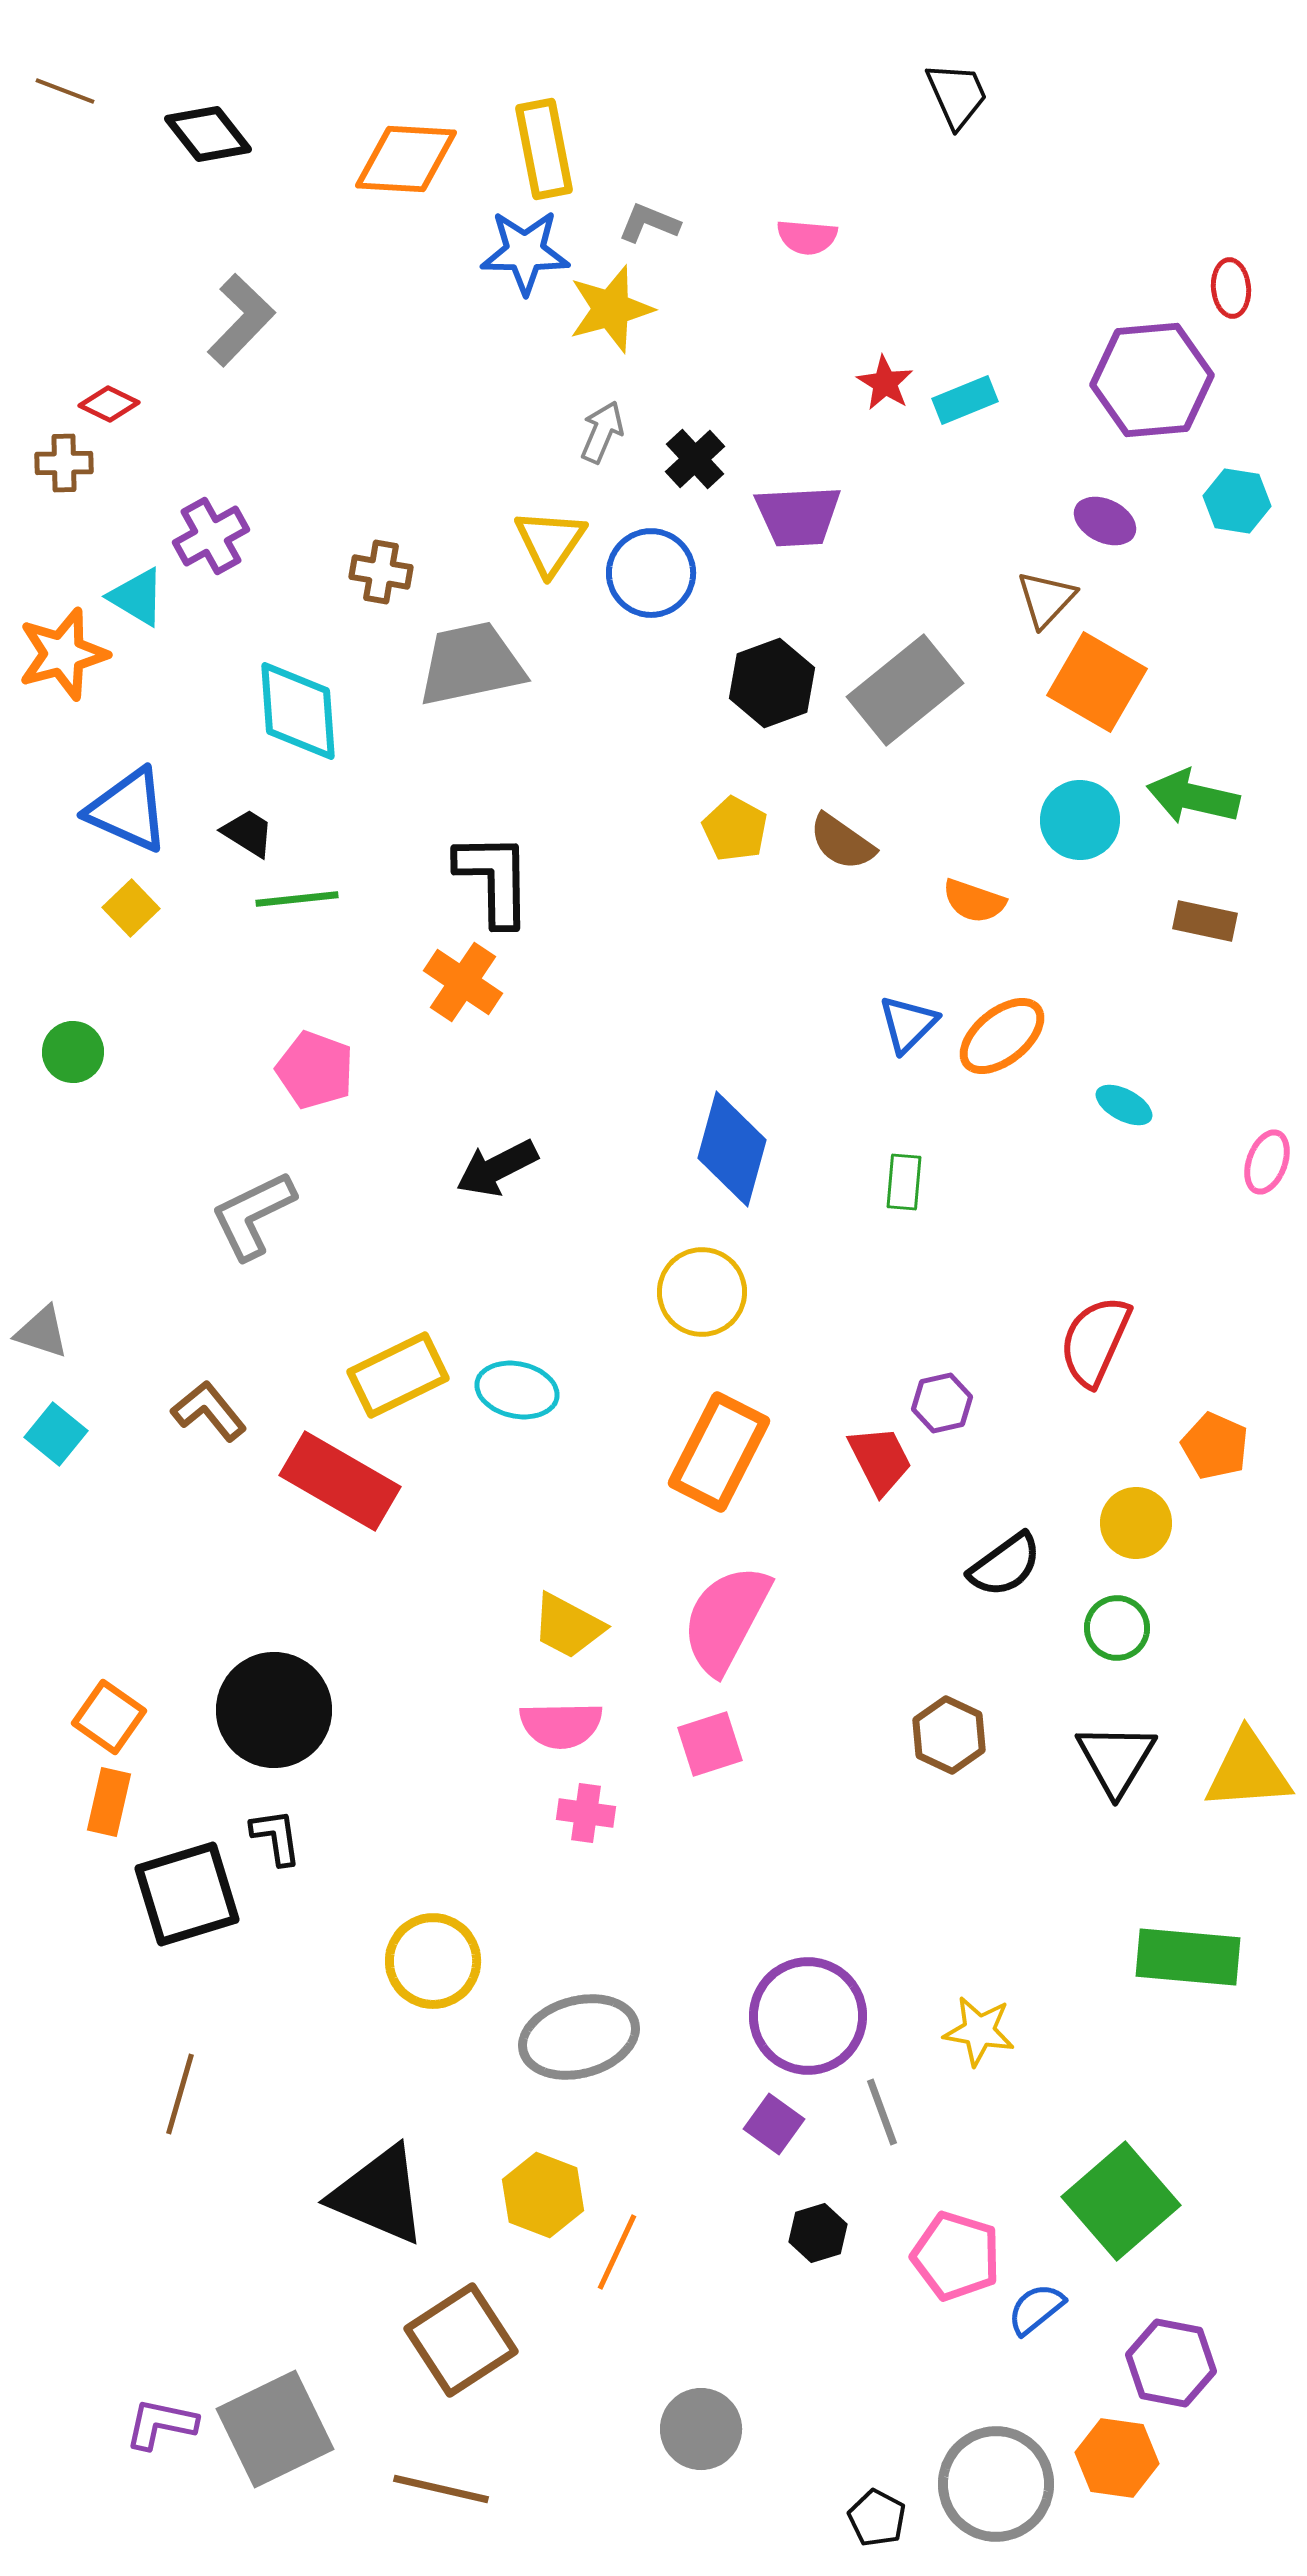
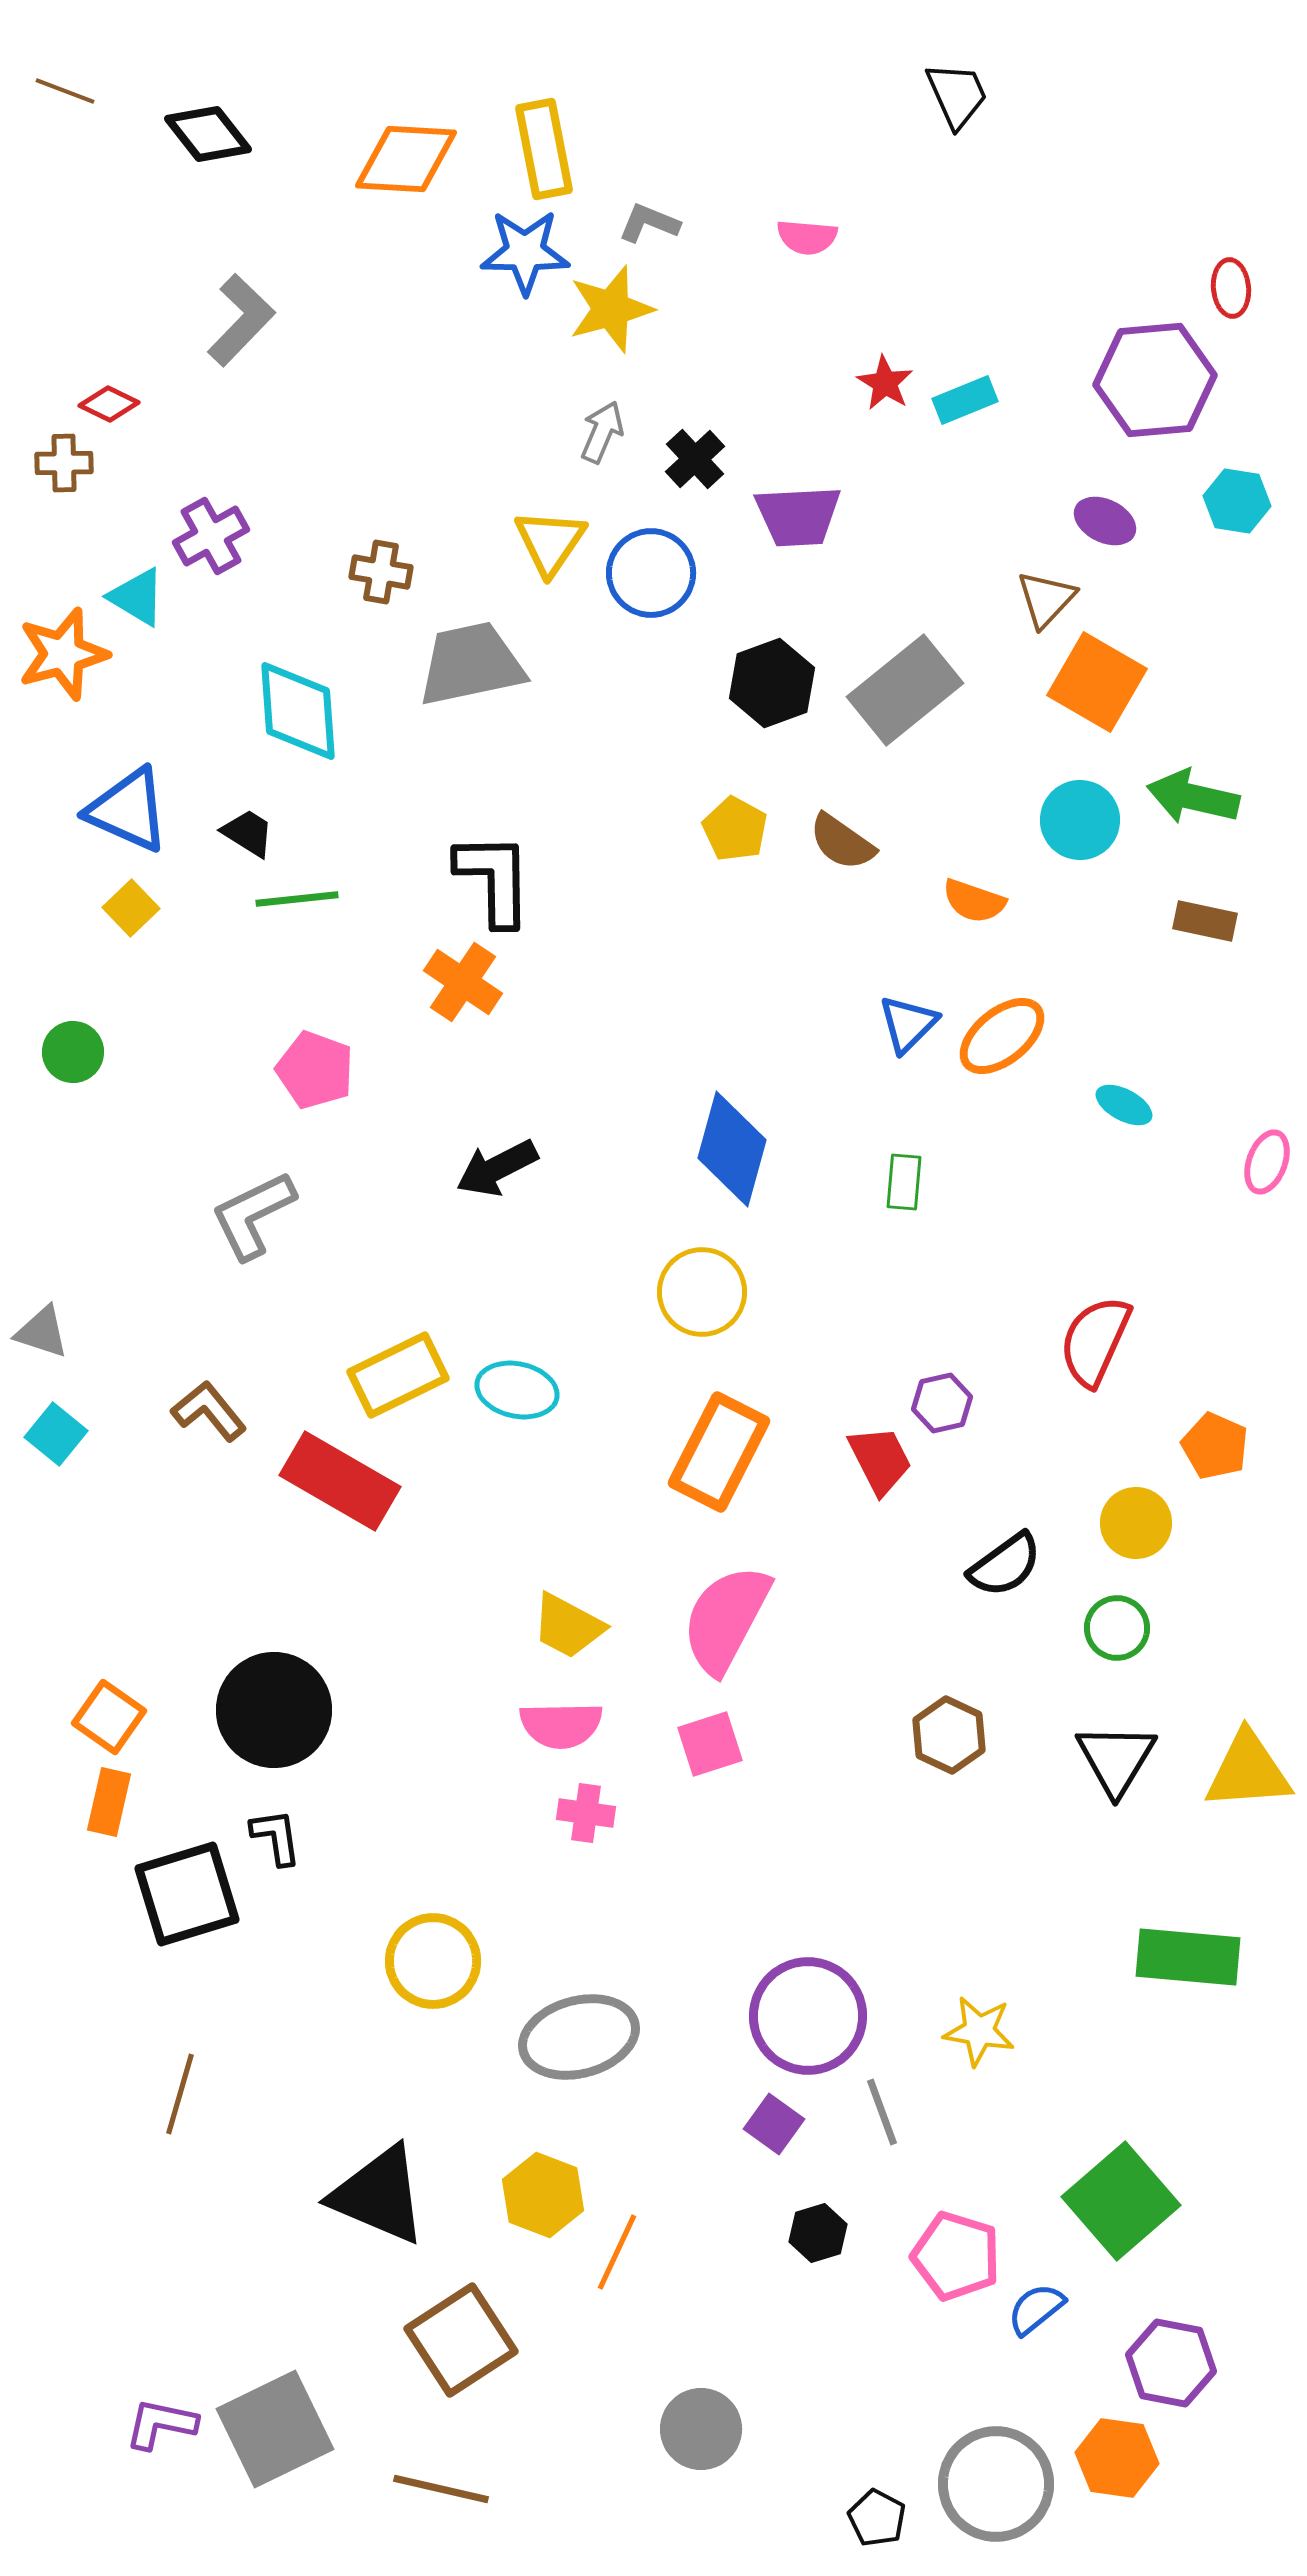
purple hexagon at (1152, 380): moved 3 px right
